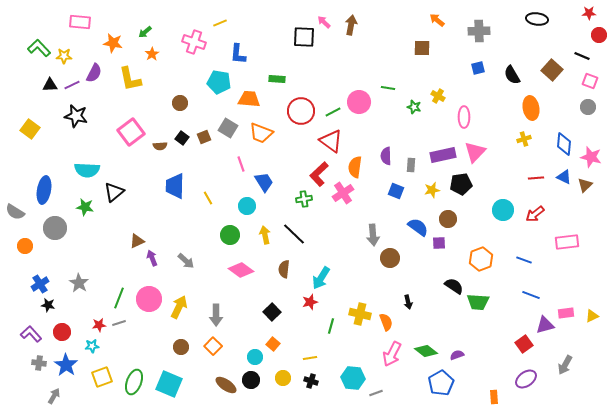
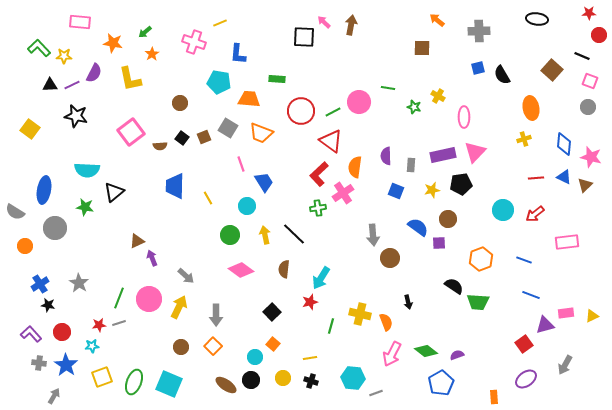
black semicircle at (512, 75): moved 10 px left
green cross at (304, 199): moved 14 px right, 9 px down
gray arrow at (186, 261): moved 15 px down
